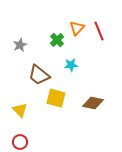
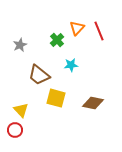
yellow triangle: moved 1 px right
red circle: moved 5 px left, 12 px up
